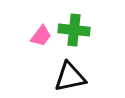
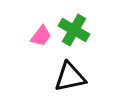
green cross: rotated 24 degrees clockwise
